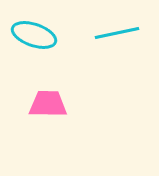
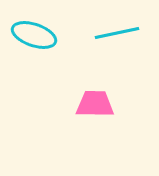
pink trapezoid: moved 47 px right
